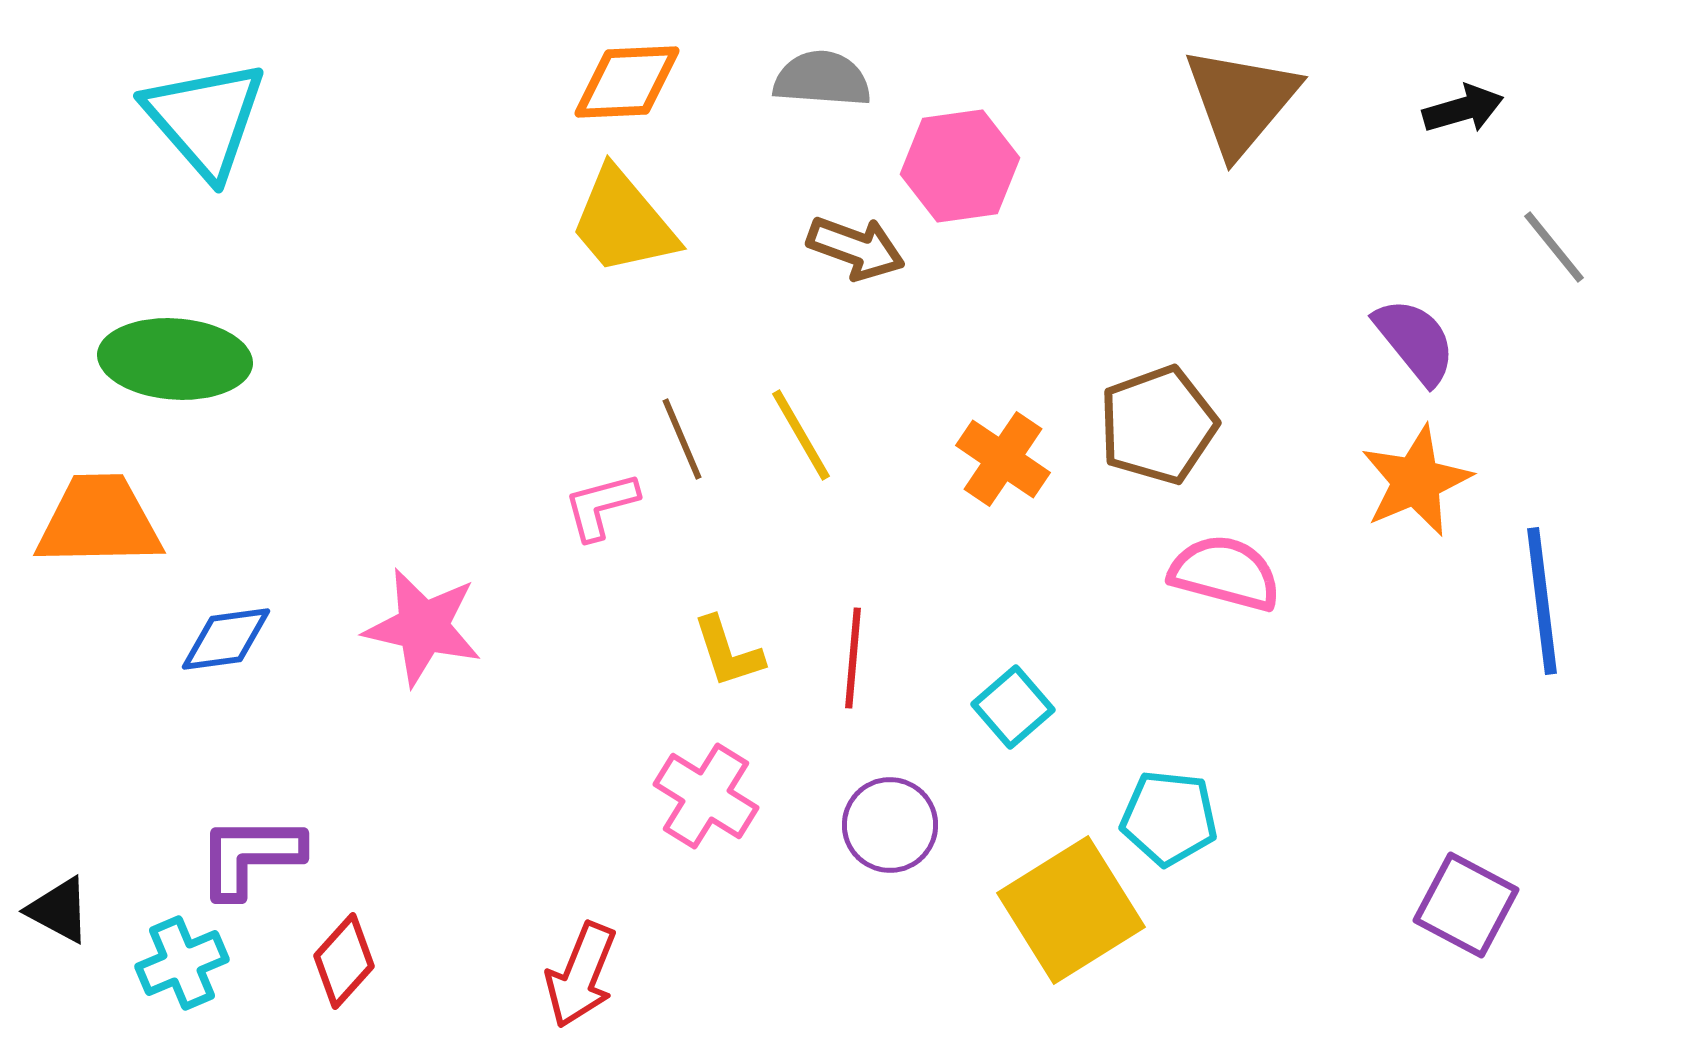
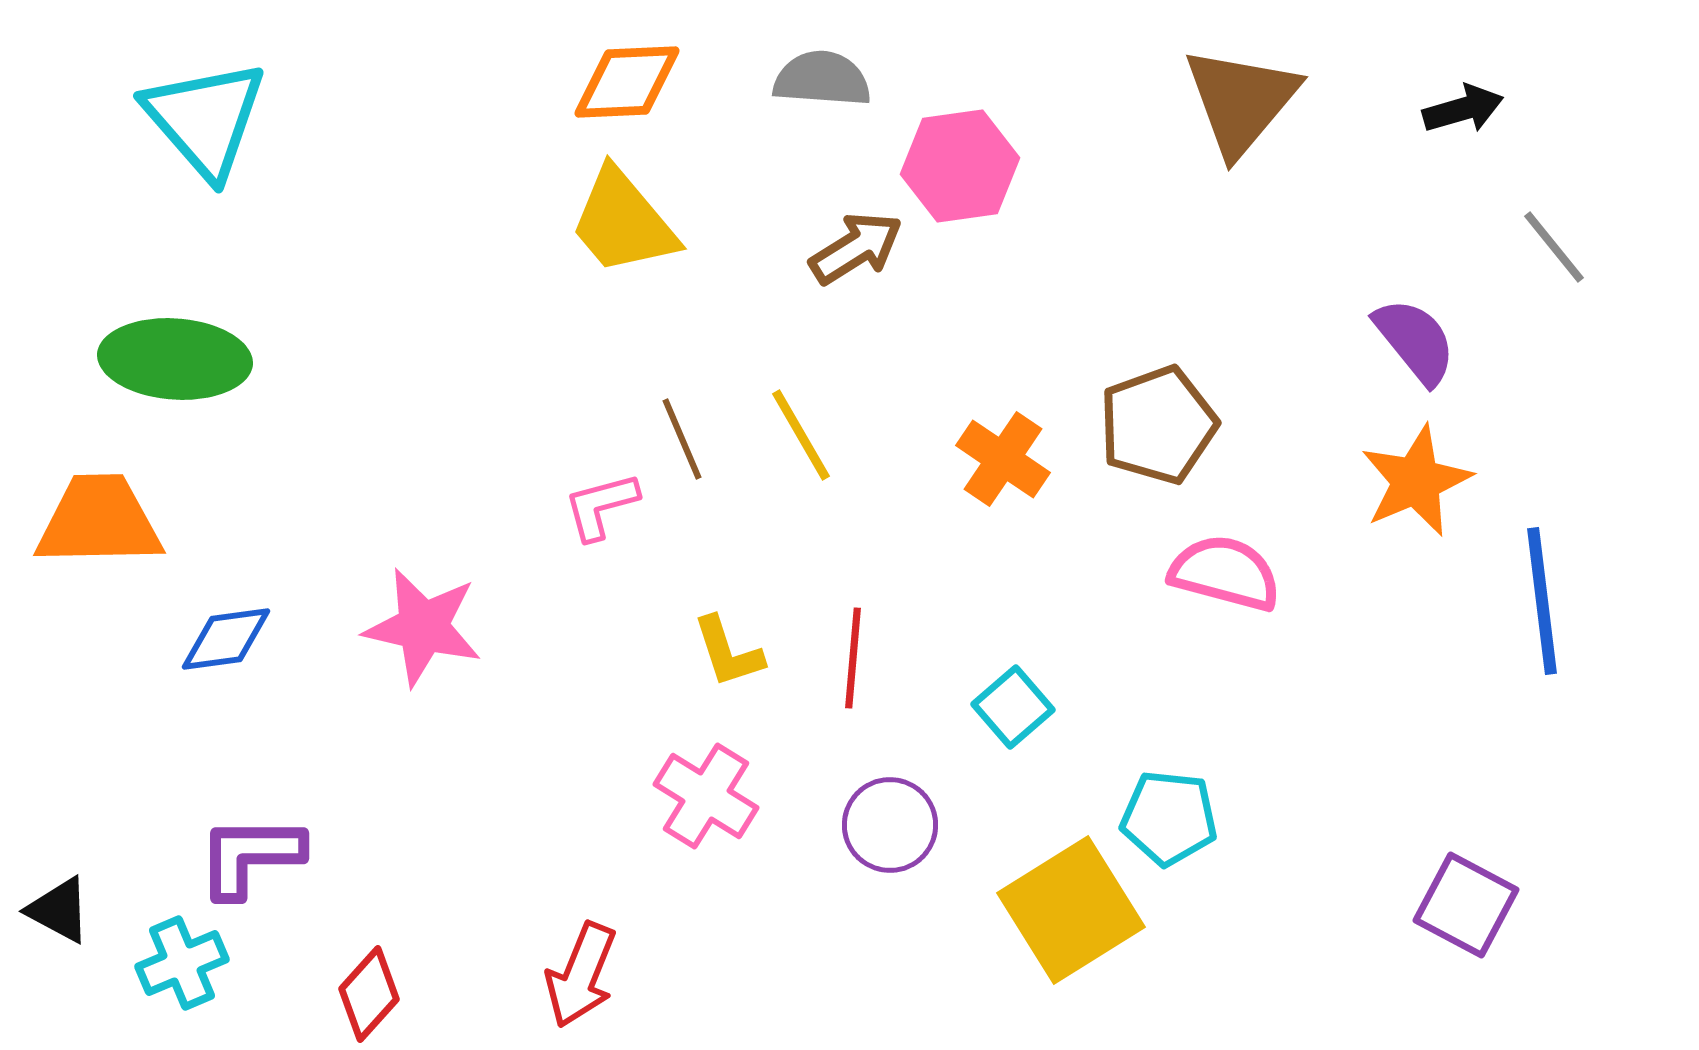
brown arrow: rotated 52 degrees counterclockwise
red diamond: moved 25 px right, 33 px down
